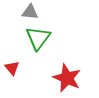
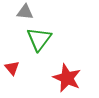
gray triangle: moved 5 px left
green triangle: moved 1 px right, 1 px down
